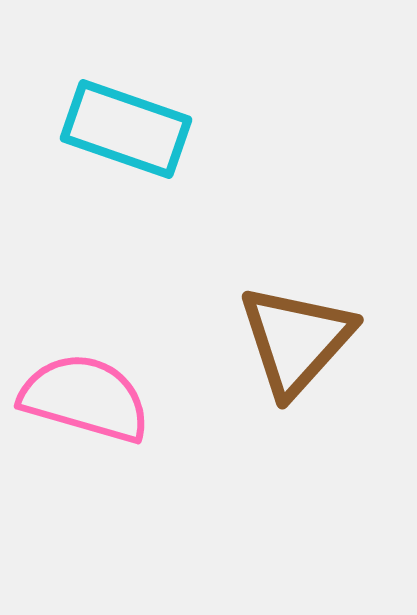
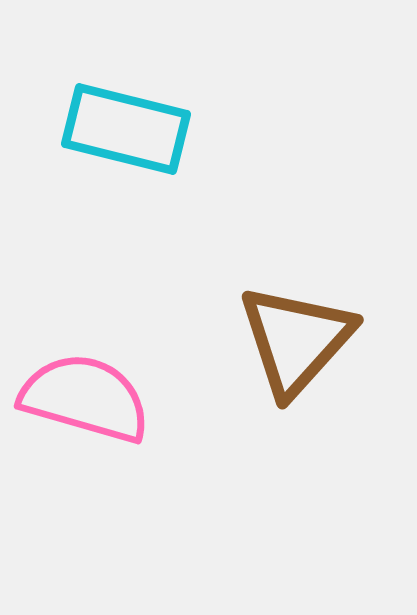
cyan rectangle: rotated 5 degrees counterclockwise
